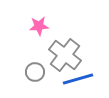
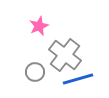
pink star: rotated 18 degrees counterclockwise
